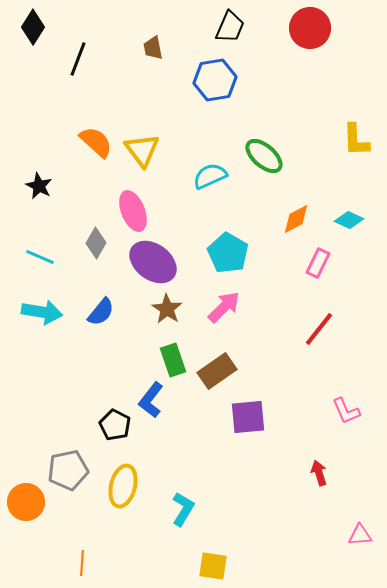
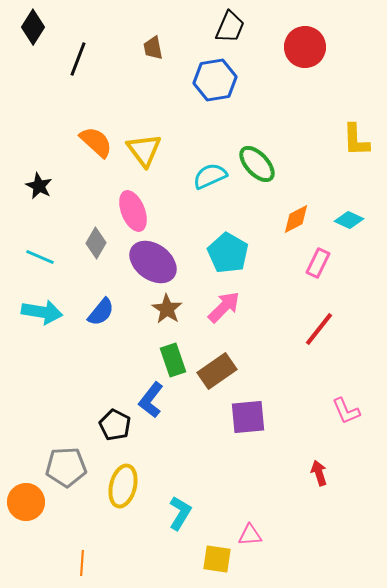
red circle: moved 5 px left, 19 px down
yellow triangle: moved 2 px right
green ellipse: moved 7 px left, 8 px down; rotated 6 degrees clockwise
gray pentagon: moved 2 px left, 3 px up; rotated 9 degrees clockwise
cyan L-shape: moved 3 px left, 4 px down
pink triangle: moved 110 px left
yellow square: moved 4 px right, 7 px up
